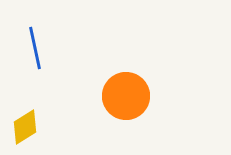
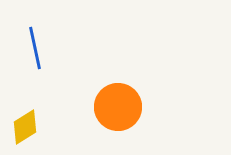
orange circle: moved 8 px left, 11 px down
